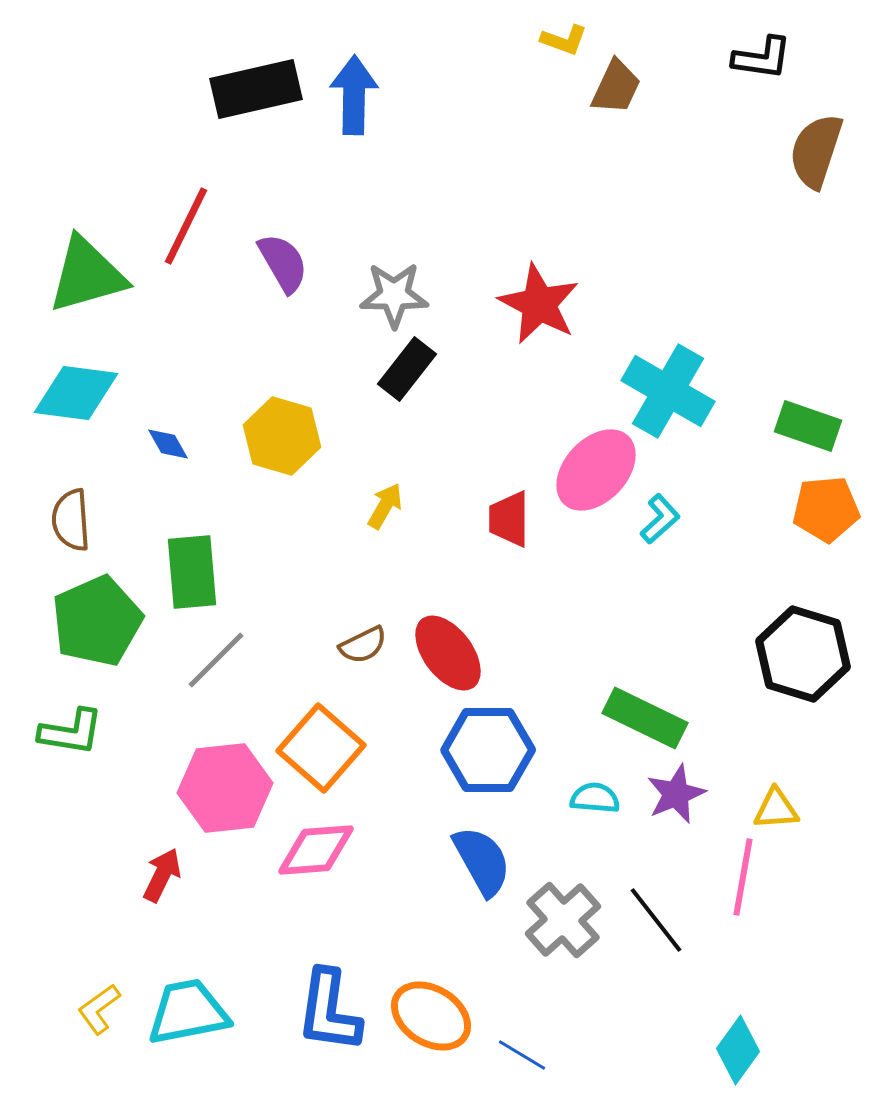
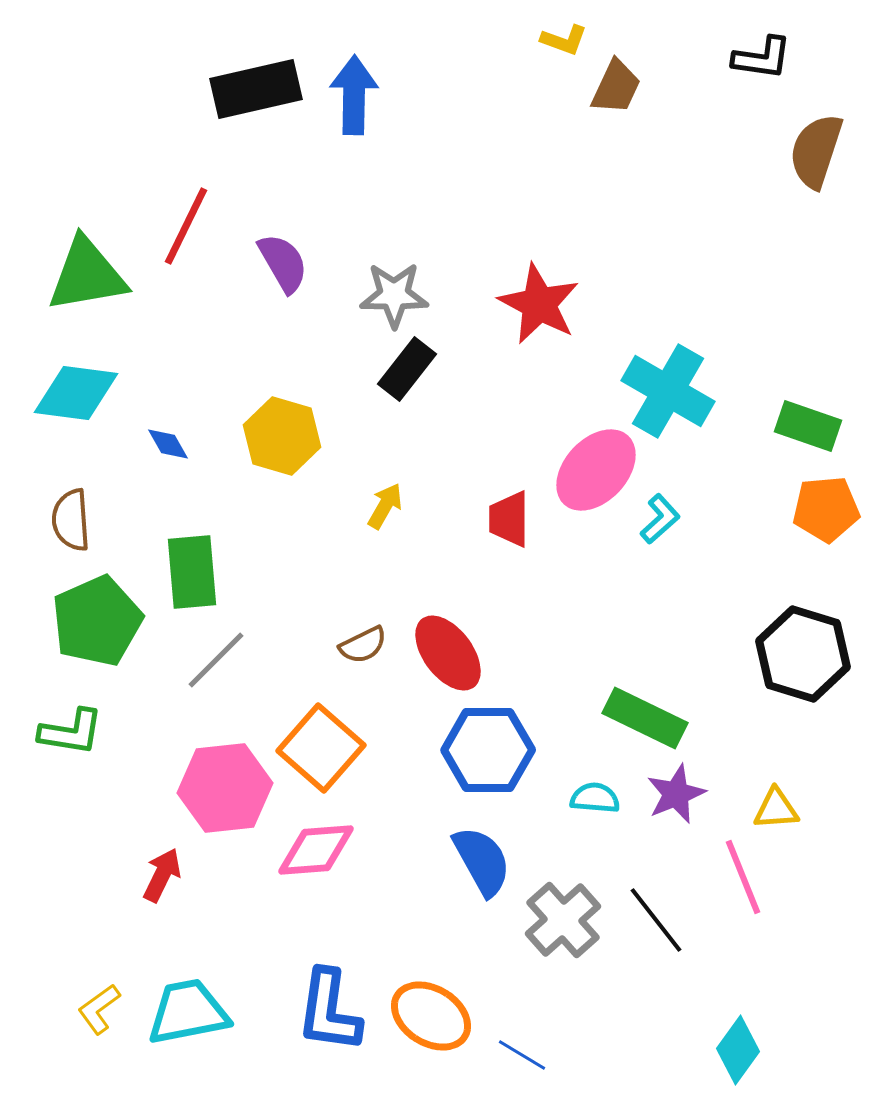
green triangle at (87, 275): rotated 6 degrees clockwise
pink line at (743, 877): rotated 32 degrees counterclockwise
